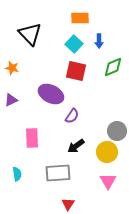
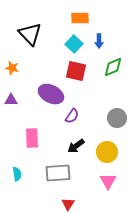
purple triangle: rotated 24 degrees clockwise
gray circle: moved 13 px up
